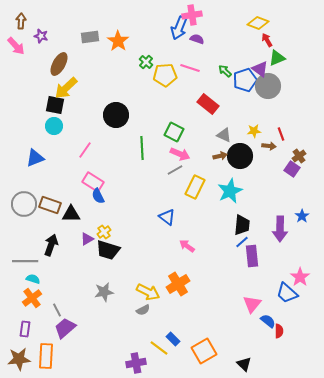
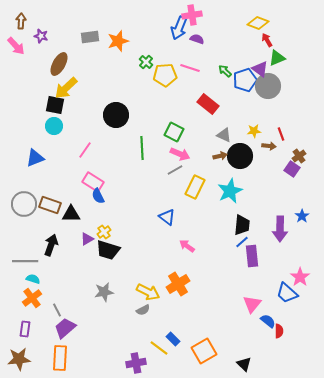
orange star at (118, 41): rotated 20 degrees clockwise
orange rectangle at (46, 356): moved 14 px right, 2 px down
